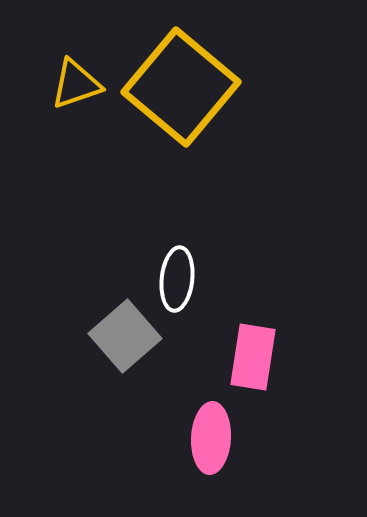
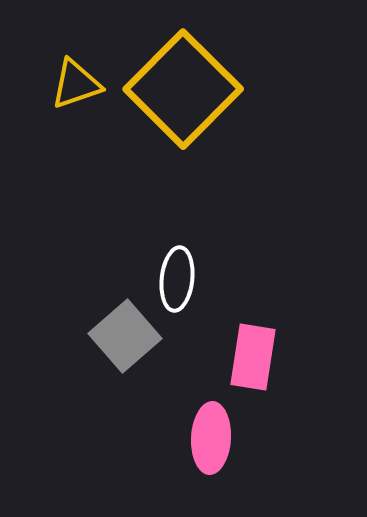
yellow square: moved 2 px right, 2 px down; rotated 5 degrees clockwise
